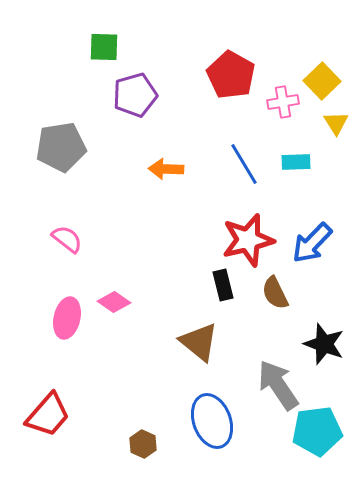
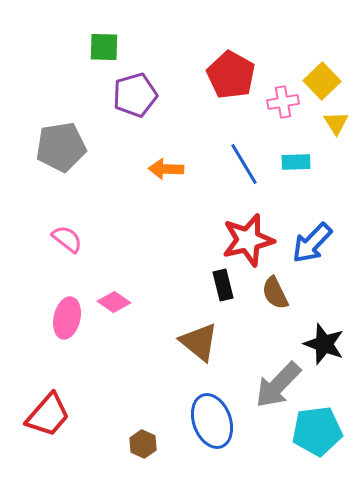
gray arrow: rotated 102 degrees counterclockwise
